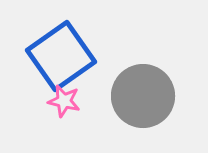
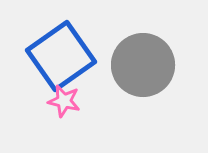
gray circle: moved 31 px up
